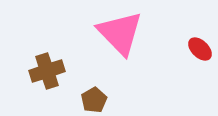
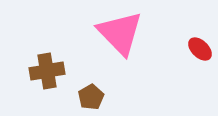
brown cross: rotated 8 degrees clockwise
brown pentagon: moved 3 px left, 3 px up
